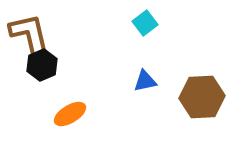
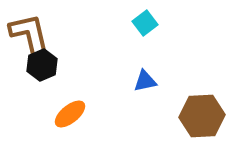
brown hexagon: moved 19 px down
orange ellipse: rotated 8 degrees counterclockwise
